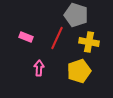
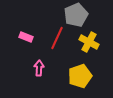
gray pentagon: rotated 30 degrees clockwise
yellow cross: rotated 18 degrees clockwise
yellow pentagon: moved 1 px right, 5 px down
